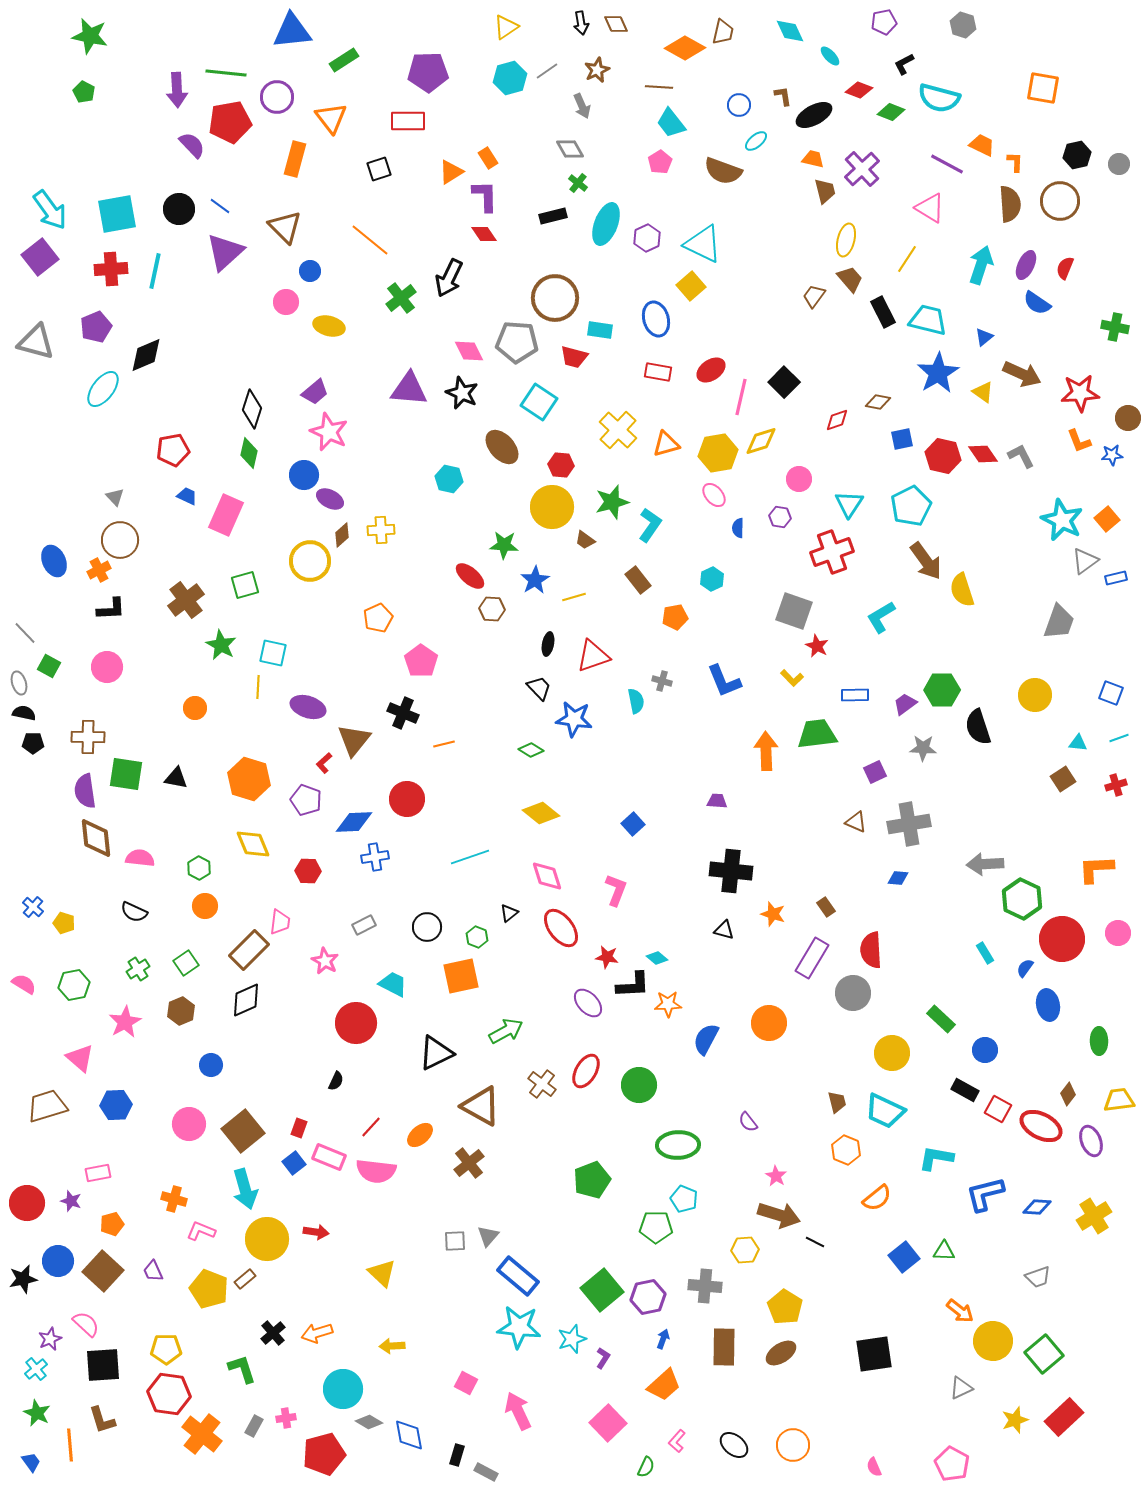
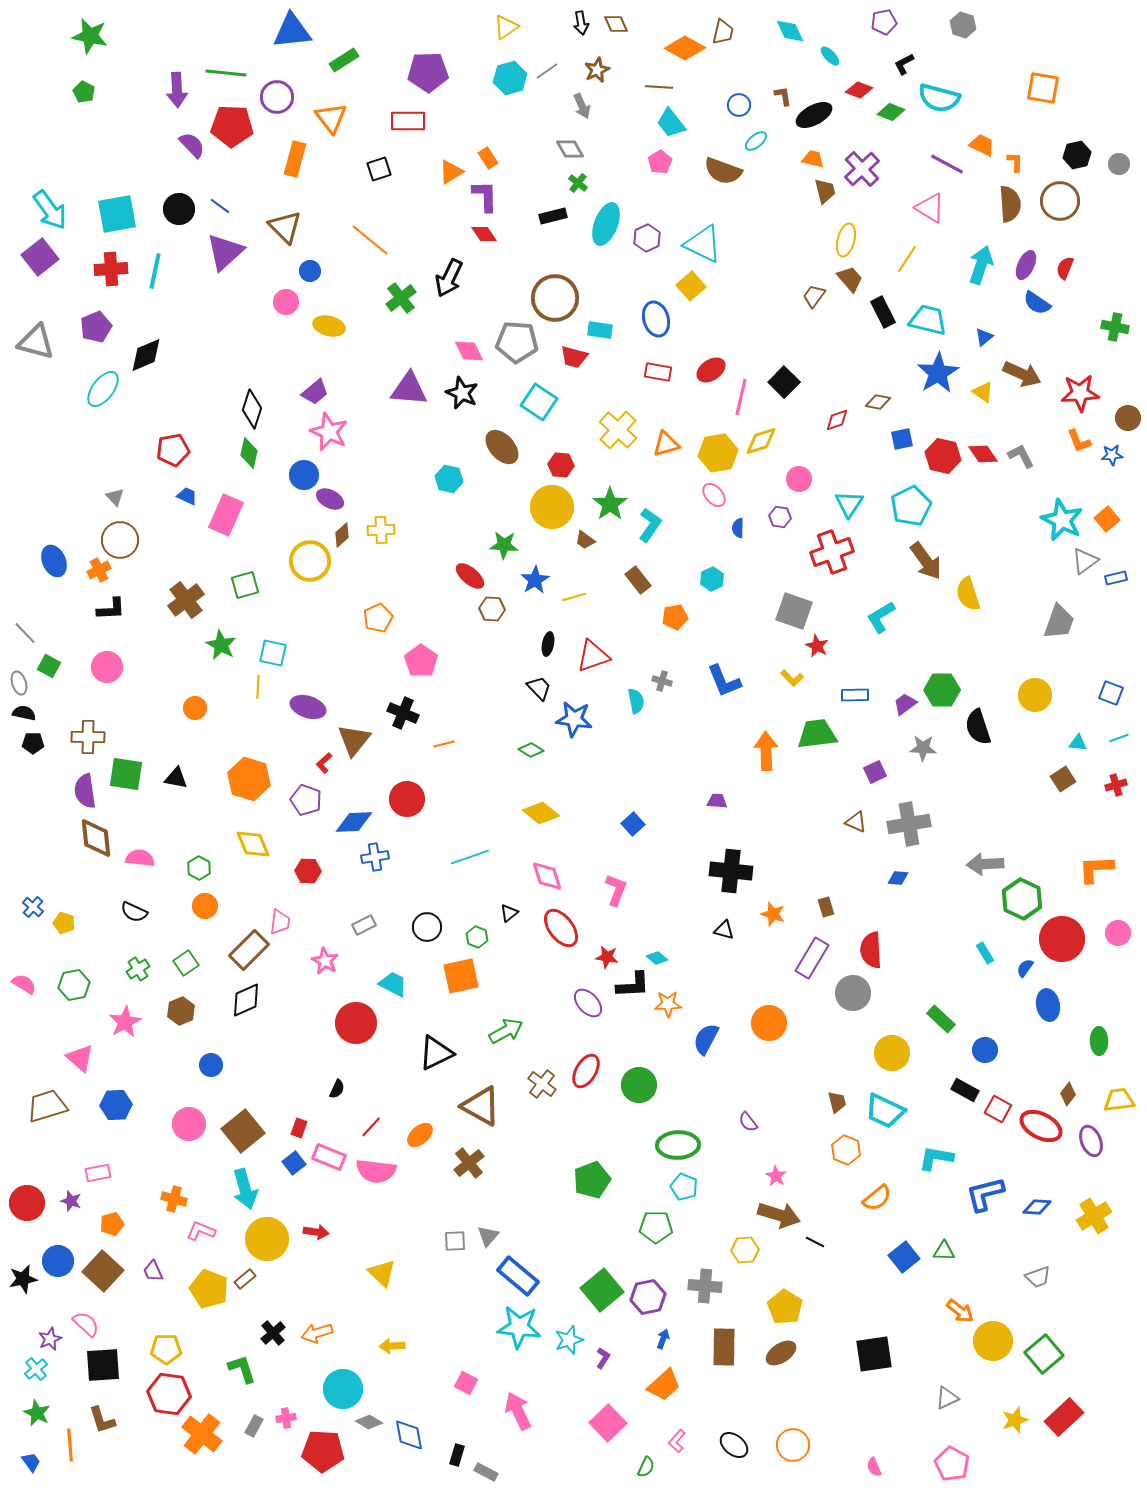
red pentagon at (230, 122): moved 2 px right, 4 px down; rotated 12 degrees clockwise
green star at (612, 502): moved 2 px left, 2 px down; rotated 20 degrees counterclockwise
yellow semicircle at (962, 590): moved 6 px right, 4 px down
brown rectangle at (826, 907): rotated 18 degrees clockwise
black semicircle at (336, 1081): moved 1 px right, 8 px down
cyan pentagon at (684, 1199): moved 12 px up
cyan star at (572, 1339): moved 3 px left, 1 px down
gray triangle at (961, 1388): moved 14 px left, 10 px down
red pentagon at (324, 1454): moved 1 px left, 3 px up; rotated 18 degrees clockwise
